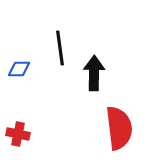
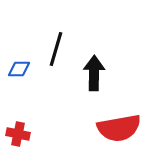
black line: moved 4 px left, 1 px down; rotated 24 degrees clockwise
red semicircle: rotated 87 degrees clockwise
